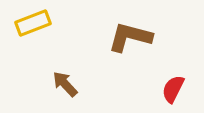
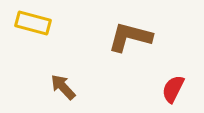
yellow rectangle: rotated 36 degrees clockwise
brown arrow: moved 2 px left, 3 px down
